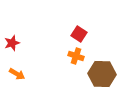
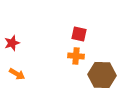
red square: rotated 21 degrees counterclockwise
orange cross: rotated 14 degrees counterclockwise
brown hexagon: moved 1 px down
